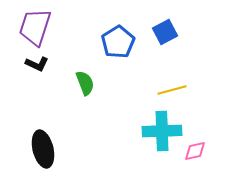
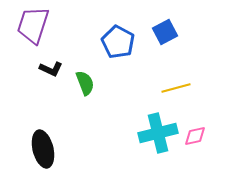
purple trapezoid: moved 2 px left, 2 px up
blue pentagon: rotated 12 degrees counterclockwise
black L-shape: moved 14 px right, 5 px down
yellow line: moved 4 px right, 2 px up
cyan cross: moved 4 px left, 2 px down; rotated 12 degrees counterclockwise
pink diamond: moved 15 px up
